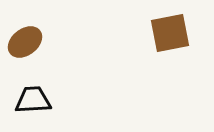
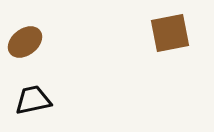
black trapezoid: rotated 9 degrees counterclockwise
